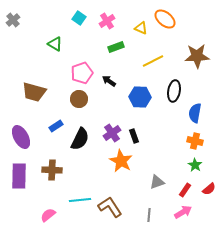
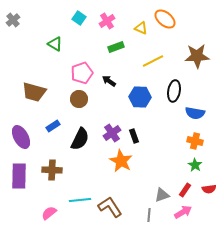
blue semicircle: rotated 90 degrees counterclockwise
blue rectangle: moved 3 px left
gray triangle: moved 5 px right, 13 px down
red semicircle: rotated 32 degrees clockwise
pink semicircle: moved 1 px right, 2 px up
